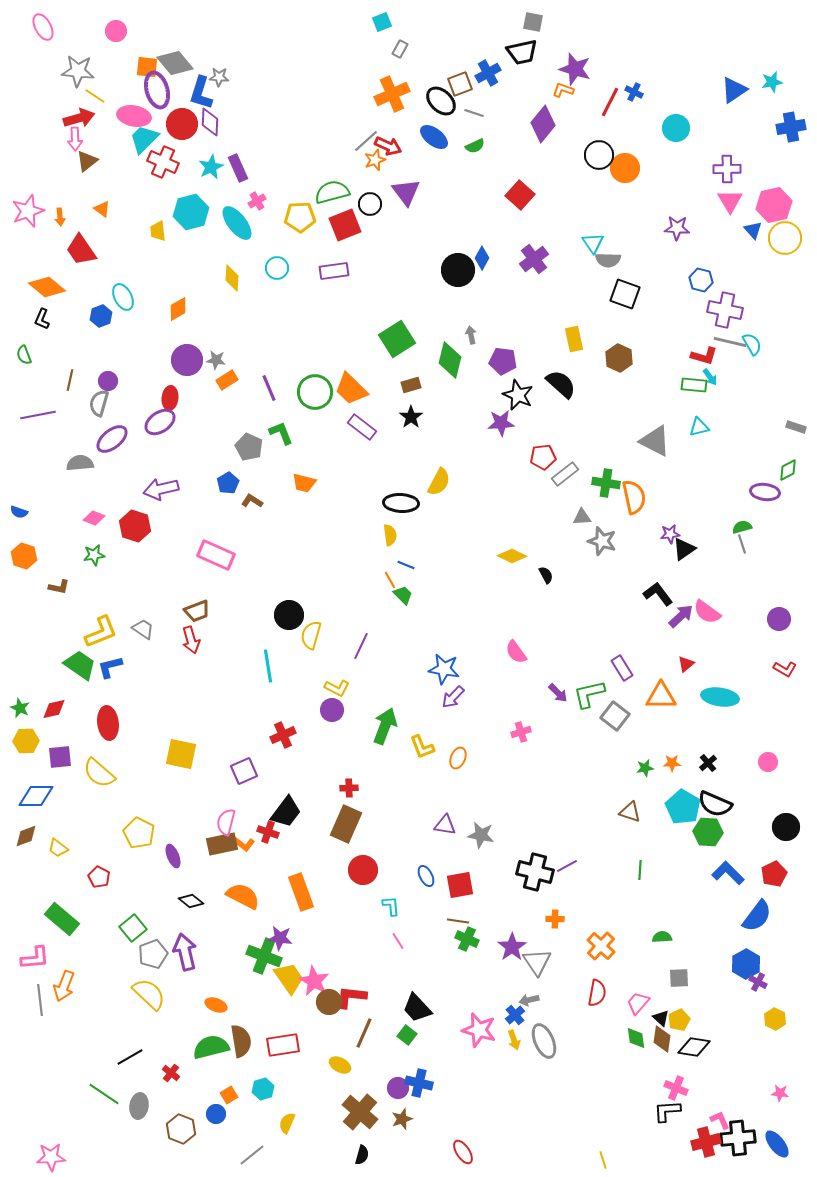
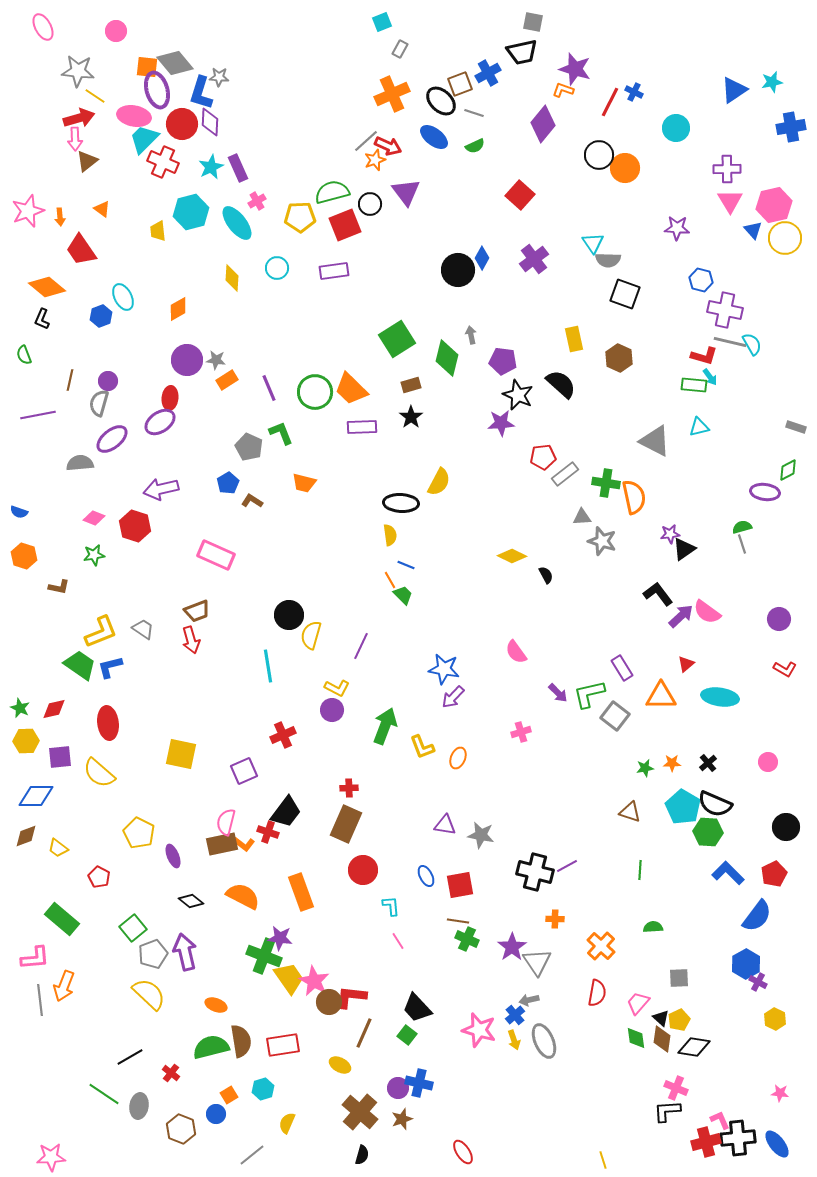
green diamond at (450, 360): moved 3 px left, 2 px up
purple rectangle at (362, 427): rotated 40 degrees counterclockwise
green semicircle at (662, 937): moved 9 px left, 10 px up
